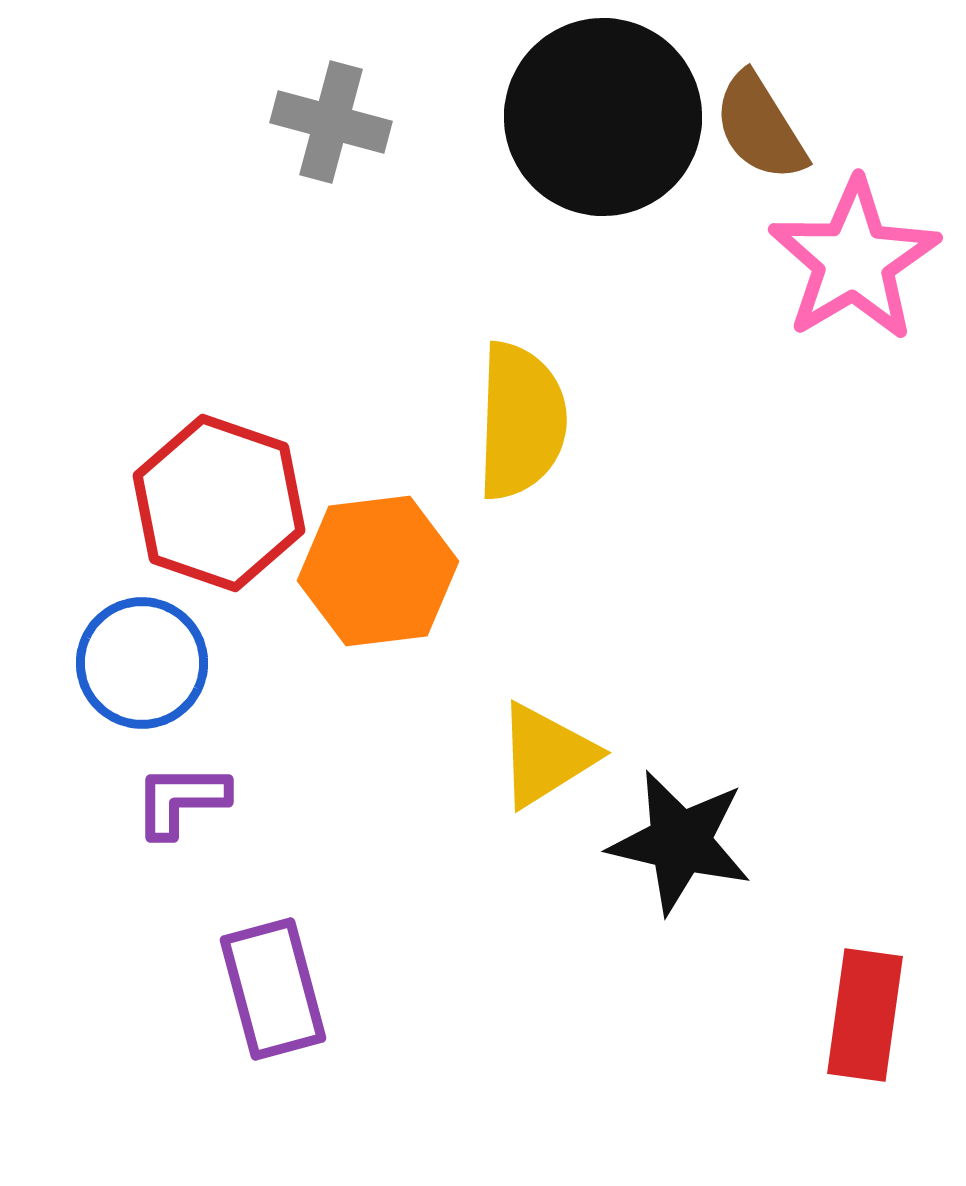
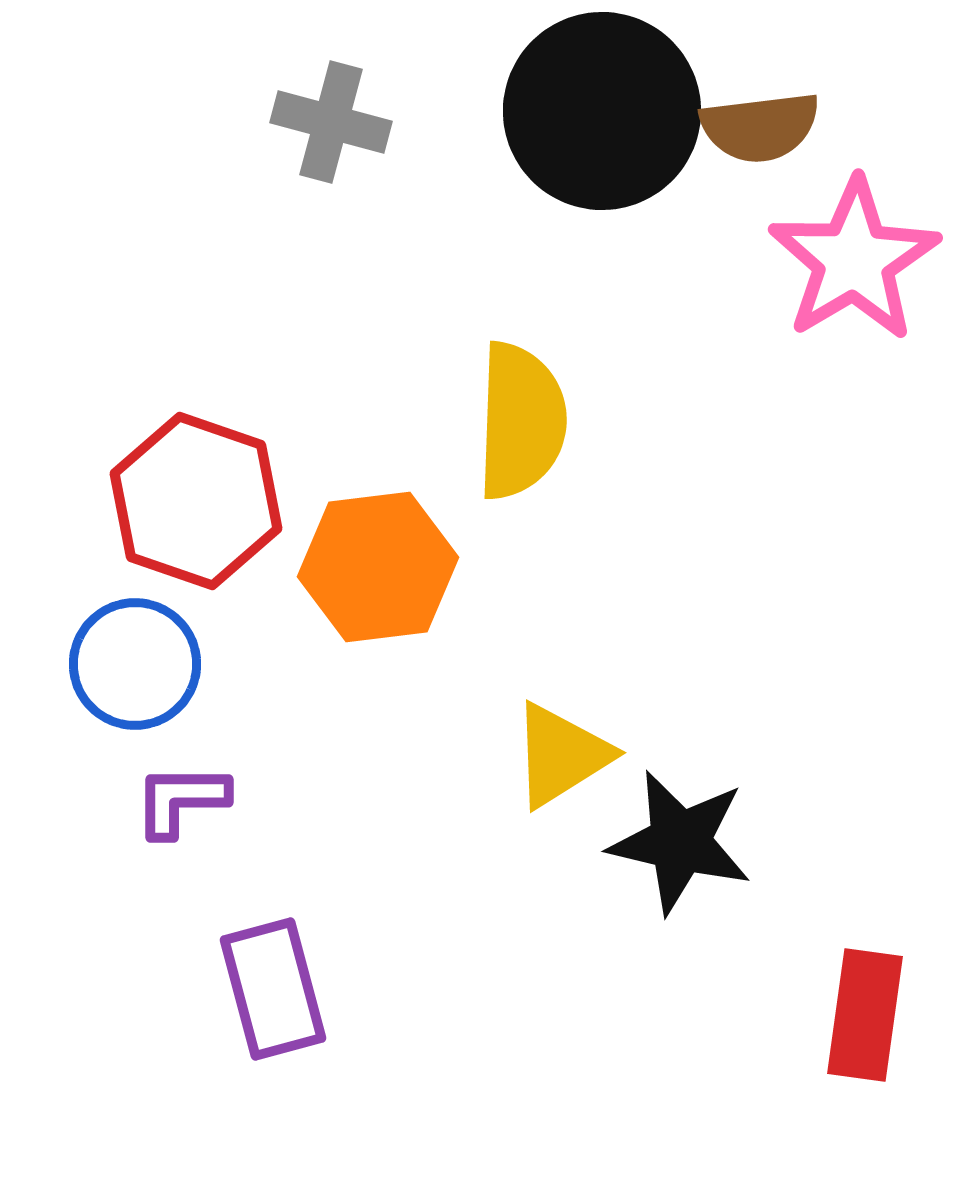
black circle: moved 1 px left, 6 px up
brown semicircle: rotated 65 degrees counterclockwise
red hexagon: moved 23 px left, 2 px up
orange hexagon: moved 4 px up
blue circle: moved 7 px left, 1 px down
yellow triangle: moved 15 px right
